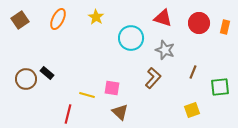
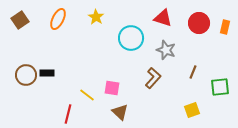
gray star: moved 1 px right
black rectangle: rotated 40 degrees counterclockwise
brown circle: moved 4 px up
yellow line: rotated 21 degrees clockwise
